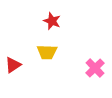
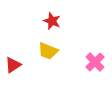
yellow trapezoid: moved 1 px right, 1 px up; rotated 20 degrees clockwise
pink cross: moved 6 px up
